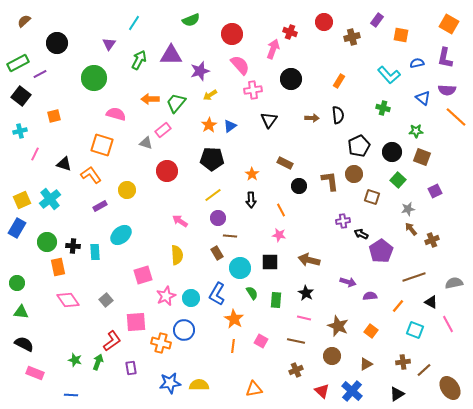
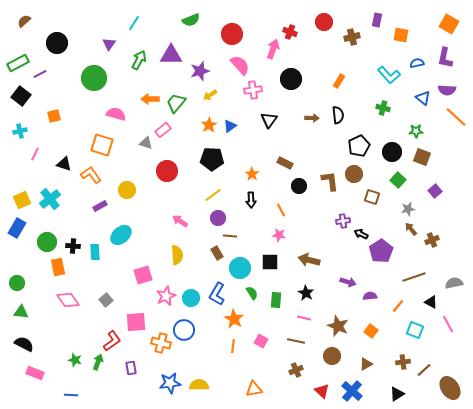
purple rectangle at (377, 20): rotated 24 degrees counterclockwise
purple square at (435, 191): rotated 16 degrees counterclockwise
